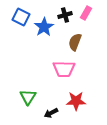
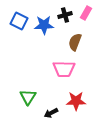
blue square: moved 2 px left, 4 px down
blue star: moved 2 px up; rotated 30 degrees clockwise
